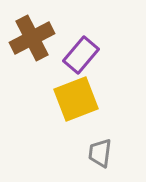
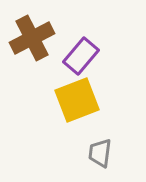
purple rectangle: moved 1 px down
yellow square: moved 1 px right, 1 px down
